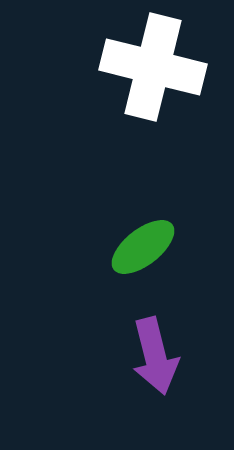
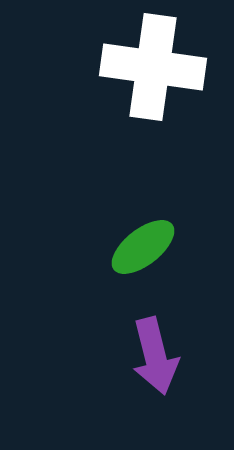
white cross: rotated 6 degrees counterclockwise
